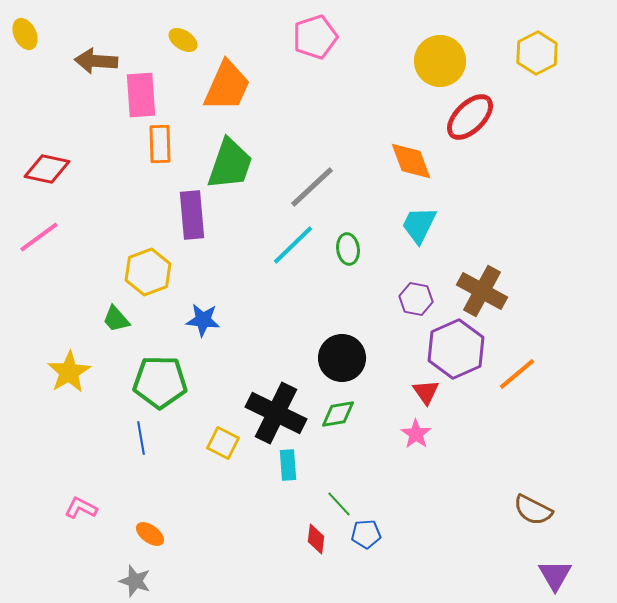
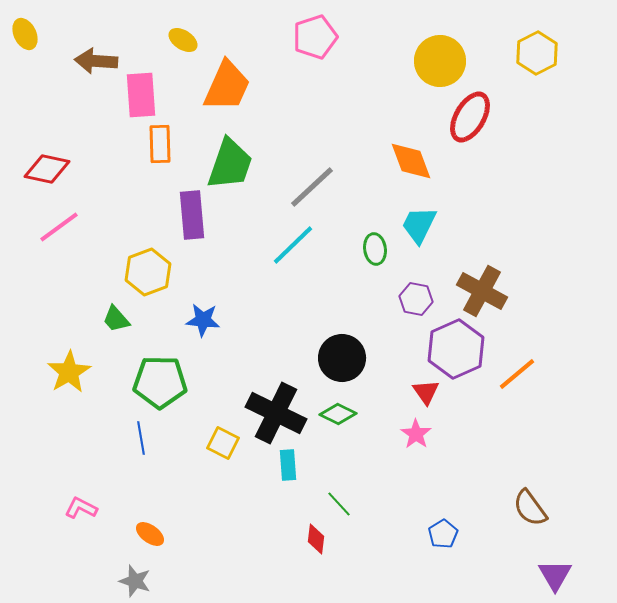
red ellipse at (470, 117): rotated 15 degrees counterclockwise
pink line at (39, 237): moved 20 px right, 10 px up
green ellipse at (348, 249): moved 27 px right
green diamond at (338, 414): rotated 36 degrees clockwise
brown semicircle at (533, 510): moved 3 px left, 2 px up; rotated 27 degrees clockwise
blue pentagon at (366, 534): moved 77 px right; rotated 28 degrees counterclockwise
